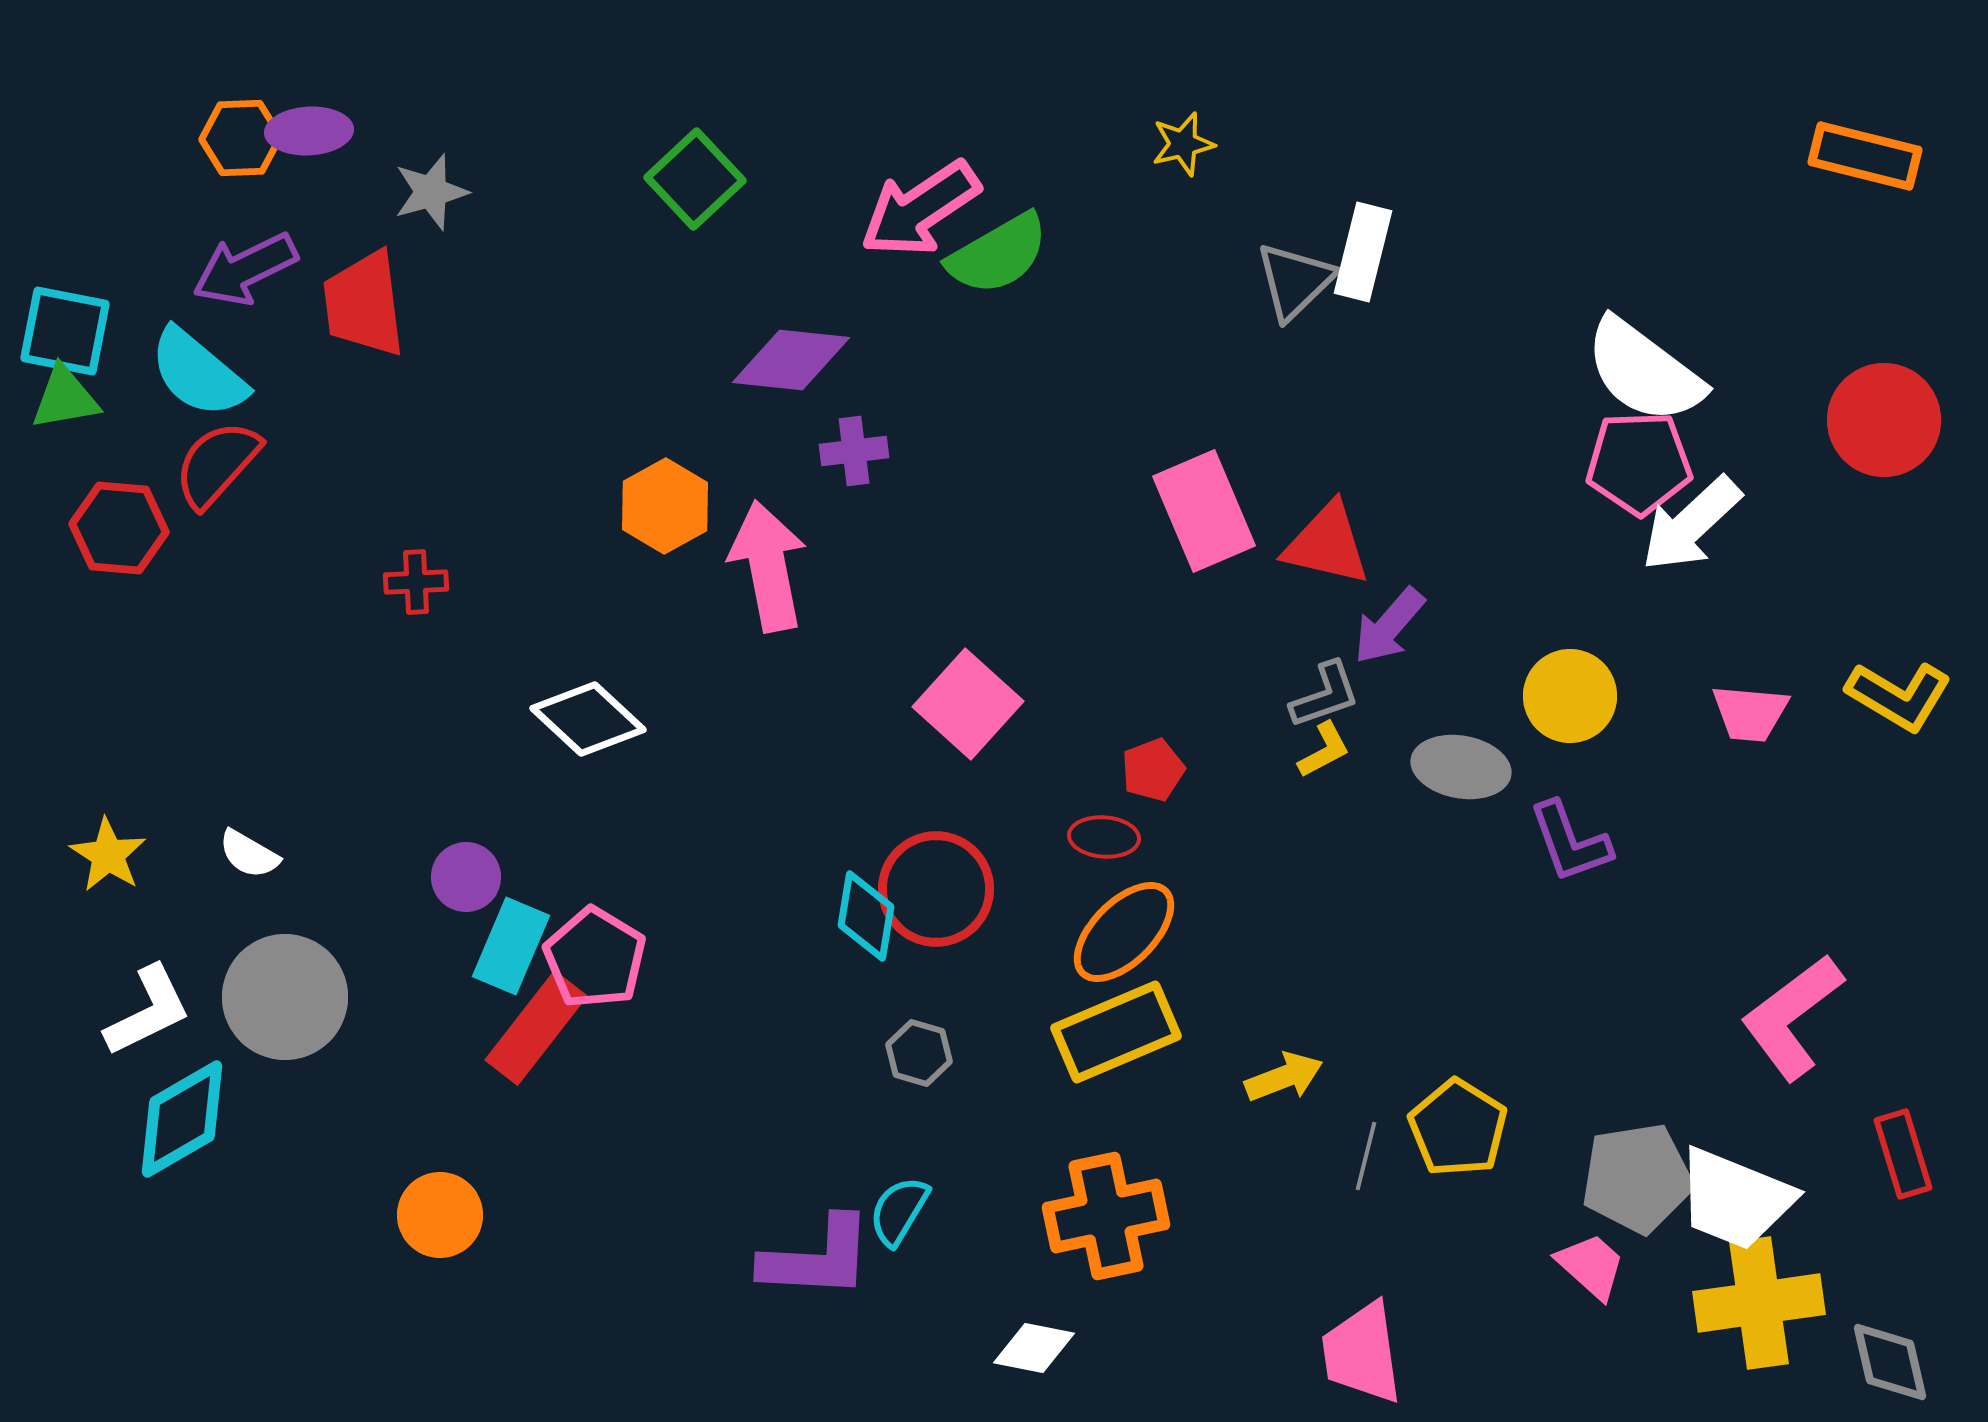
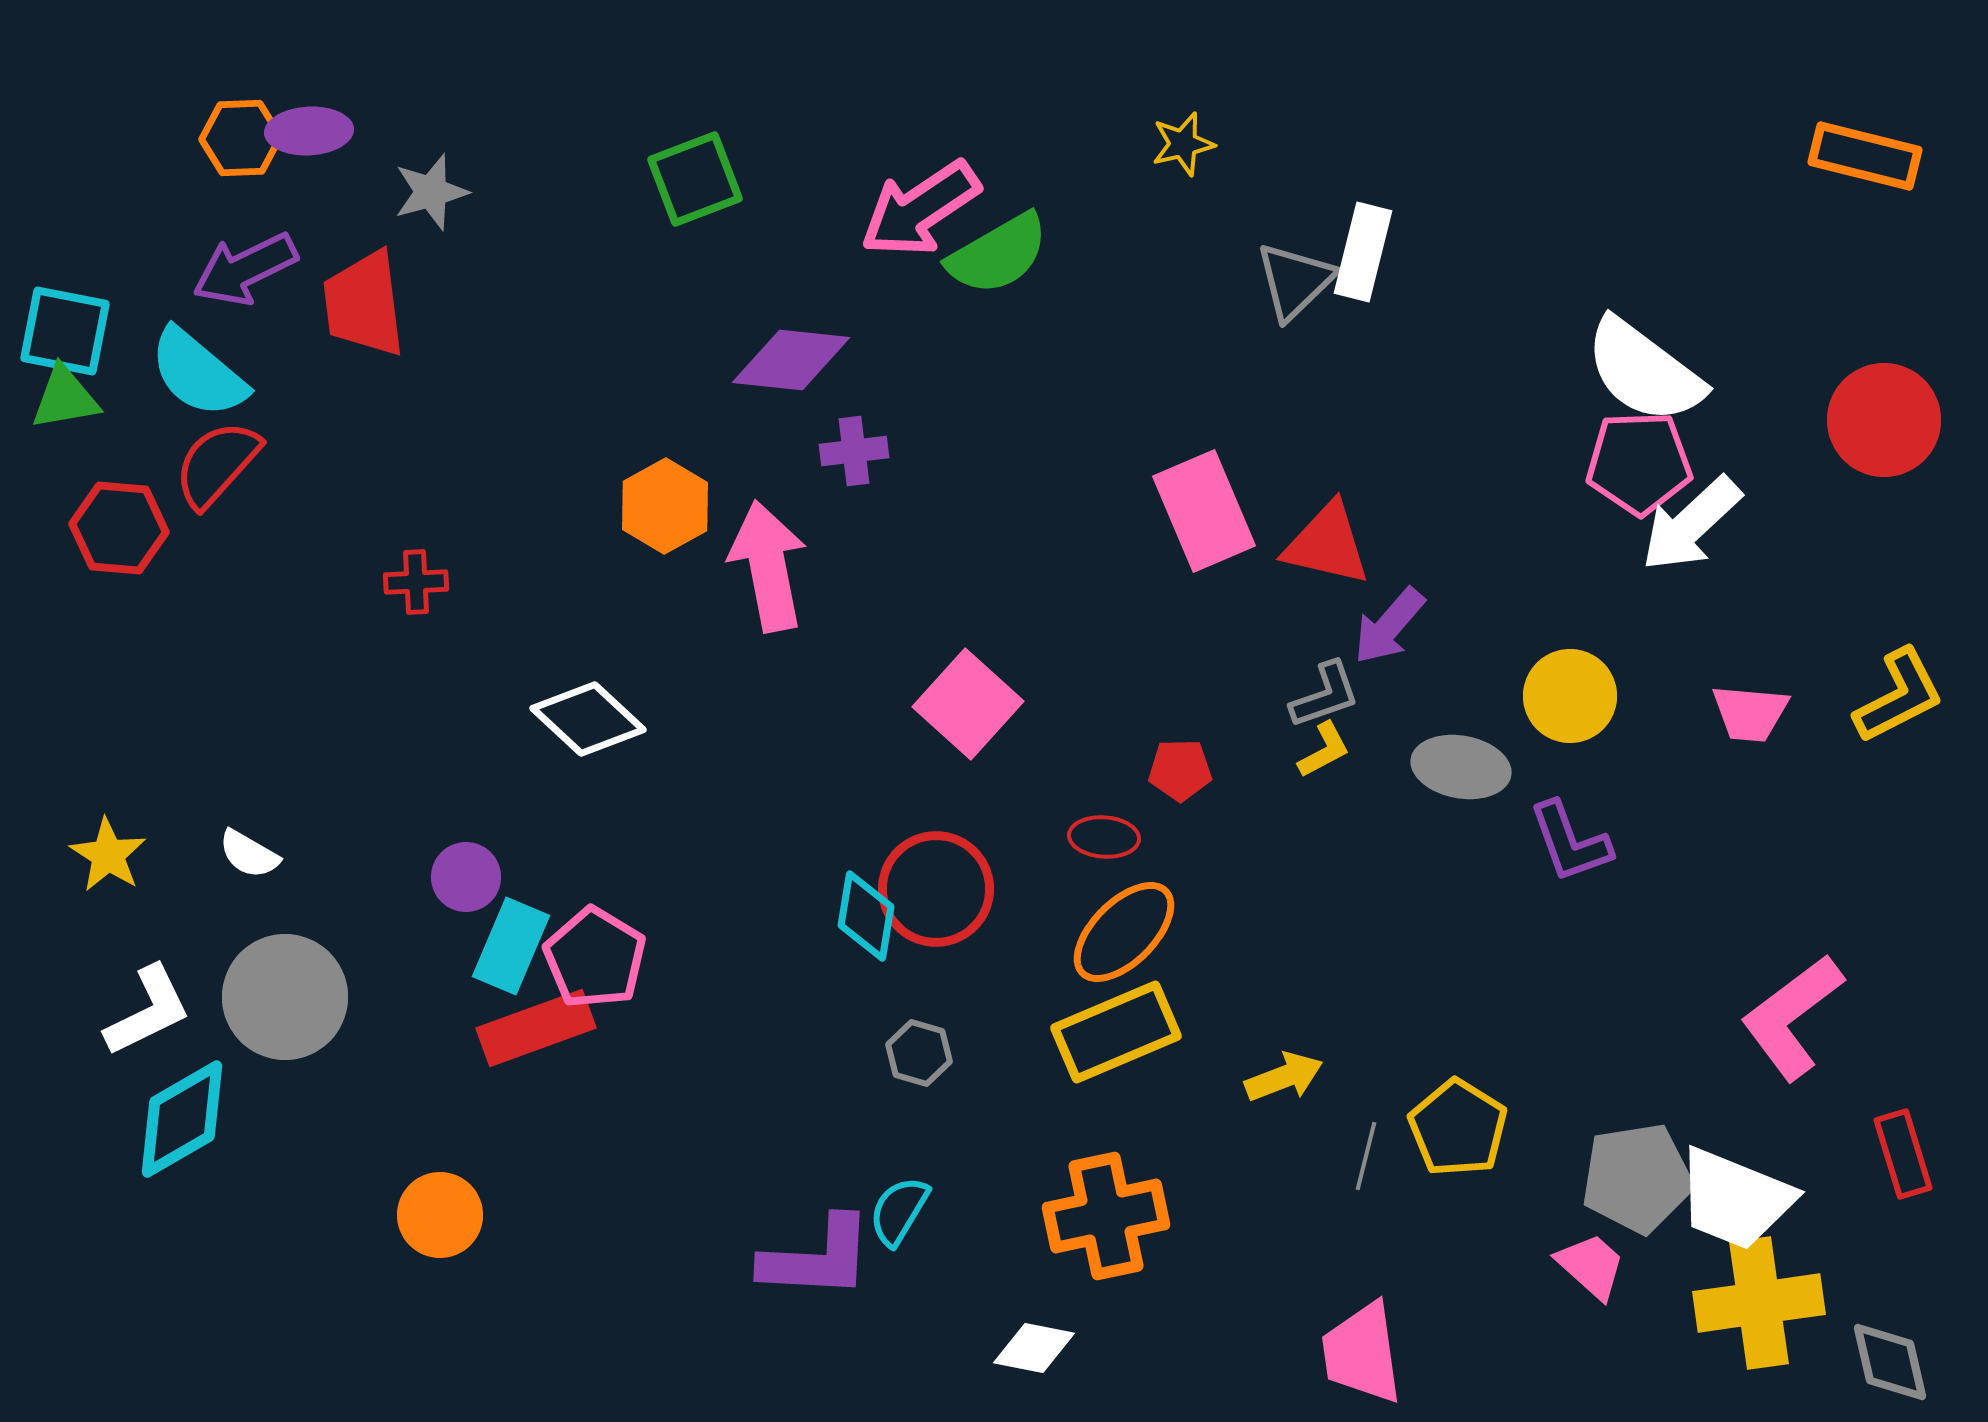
green square at (695, 179): rotated 22 degrees clockwise
yellow L-shape at (1899, 696): rotated 58 degrees counterclockwise
red pentagon at (1153, 770): moved 27 px right; rotated 20 degrees clockwise
red rectangle at (536, 1028): rotated 32 degrees clockwise
